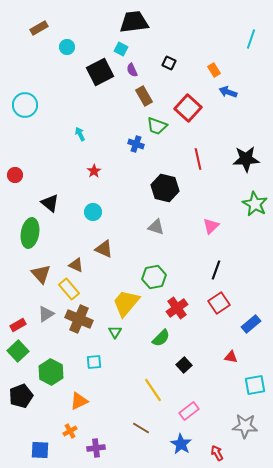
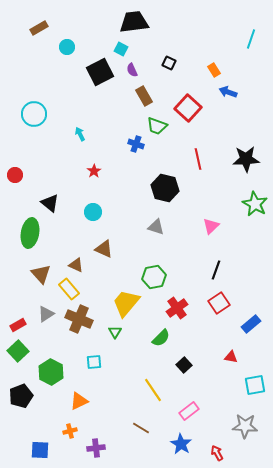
cyan circle at (25, 105): moved 9 px right, 9 px down
orange cross at (70, 431): rotated 16 degrees clockwise
